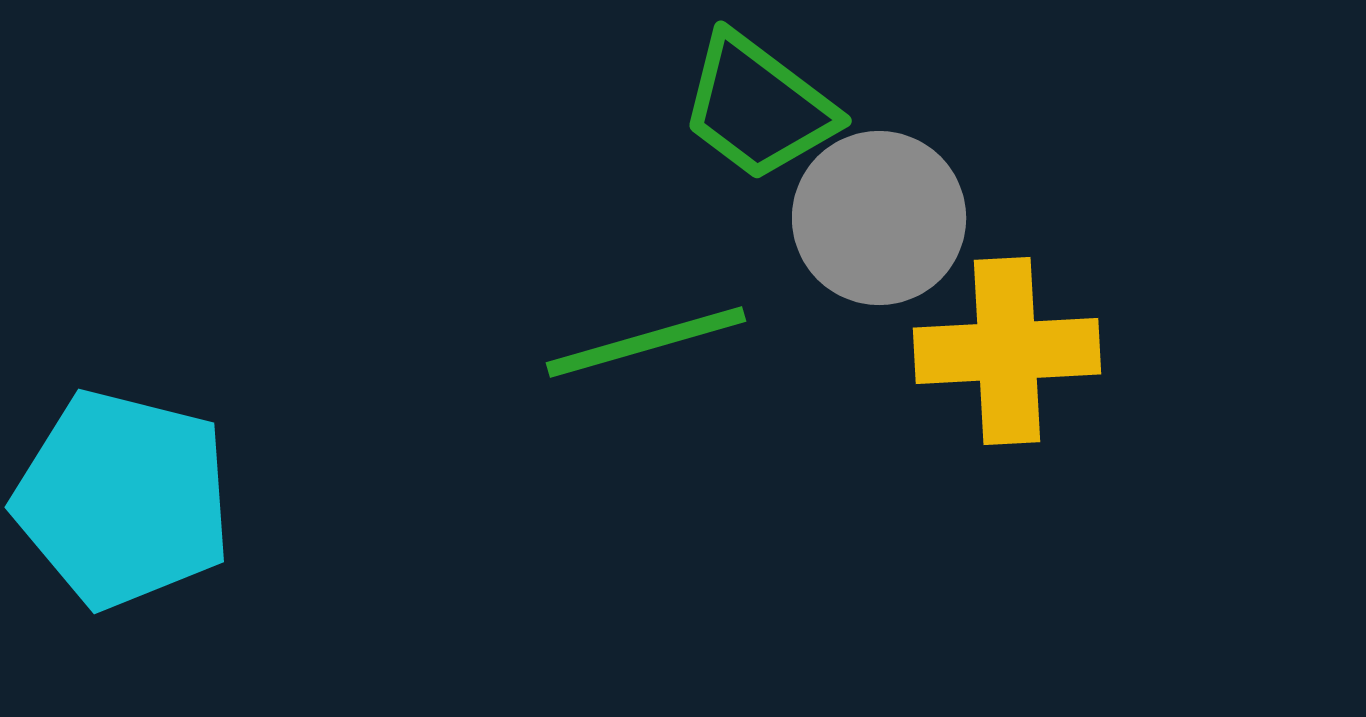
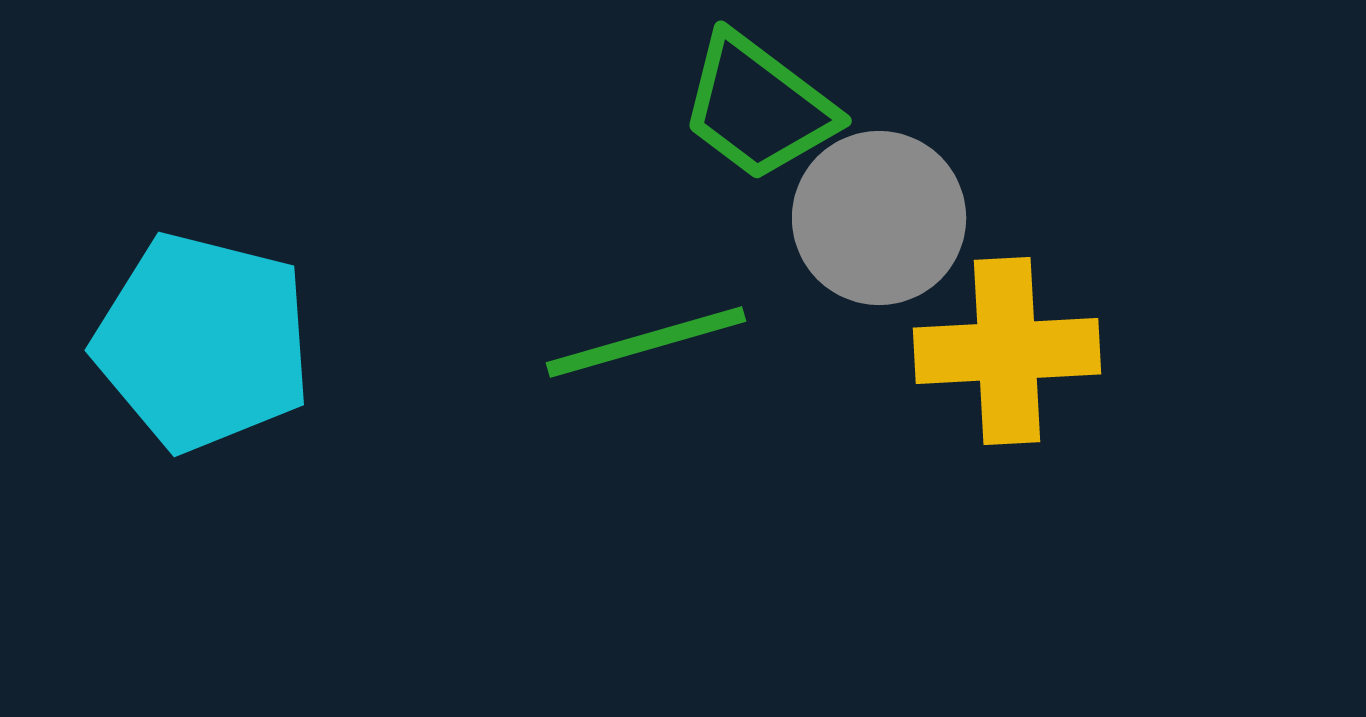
cyan pentagon: moved 80 px right, 157 px up
